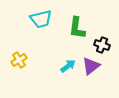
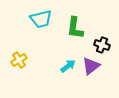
green L-shape: moved 2 px left
